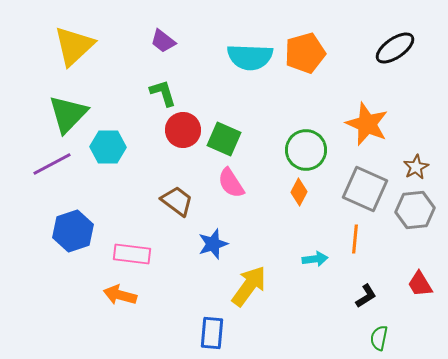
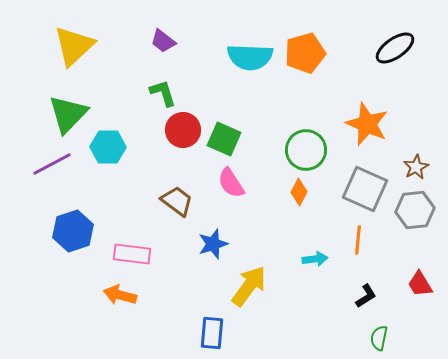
orange line: moved 3 px right, 1 px down
